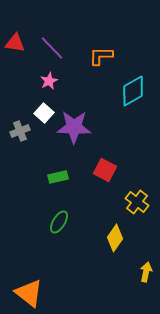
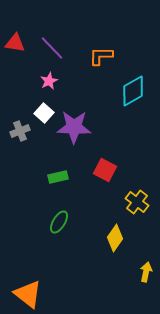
orange triangle: moved 1 px left, 1 px down
